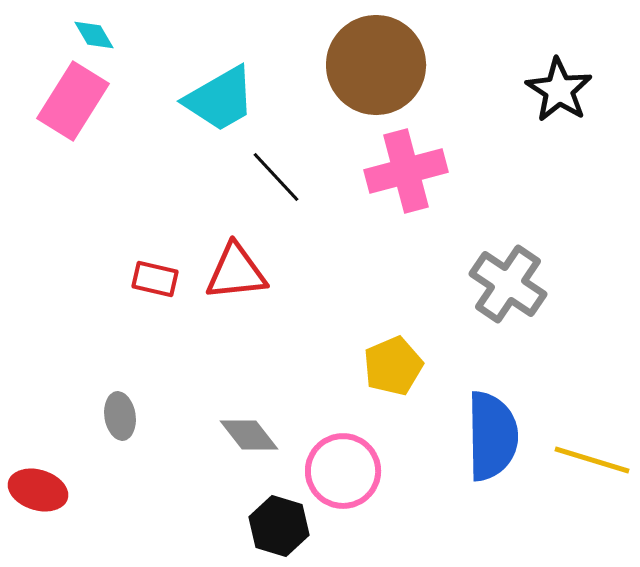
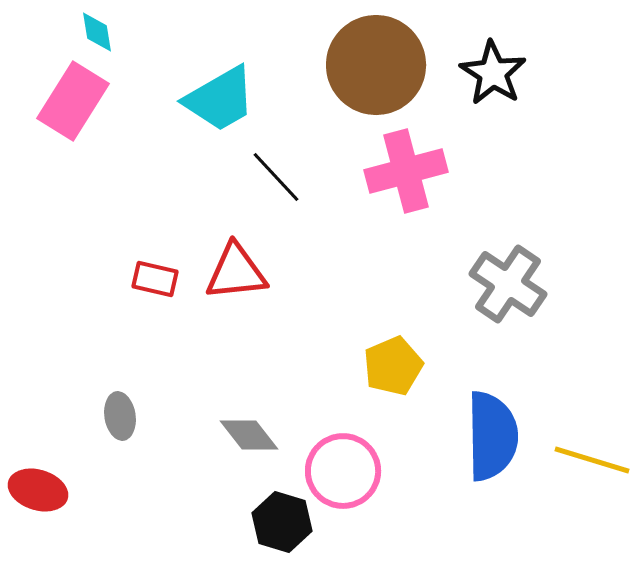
cyan diamond: moved 3 px right, 3 px up; rotated 21 degrees clockwise
black star: moved 66 px left, 17 px up
black hexagon: moved 3 px right, 4 px up
